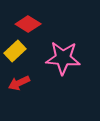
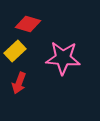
red diamond: rotated 15 degrees counterclockwise
red arrow: rotated 45 degrees counterclockwise
